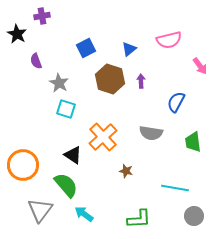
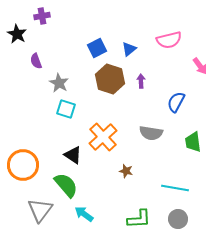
blue square: moved 11 px right
gray circle: moved 16 px left, 3 px down
